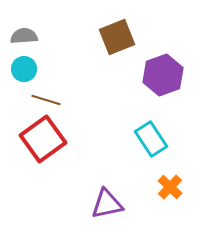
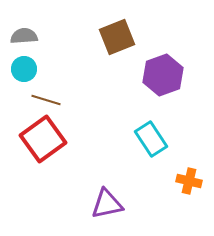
orange cross: moved 19 px right, 6 px up; rotated 30 degrees counterclockwise
